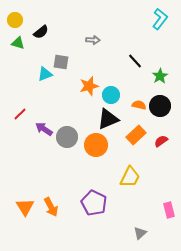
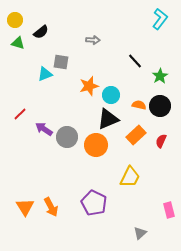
red semicircle: rotated 32 degrees counterclockwise
